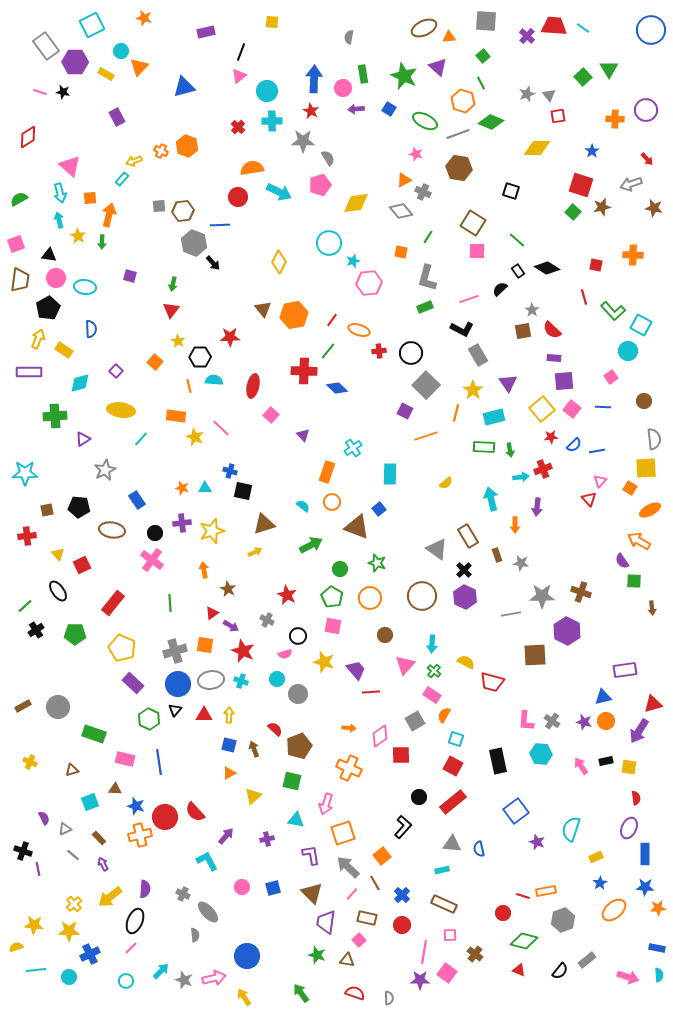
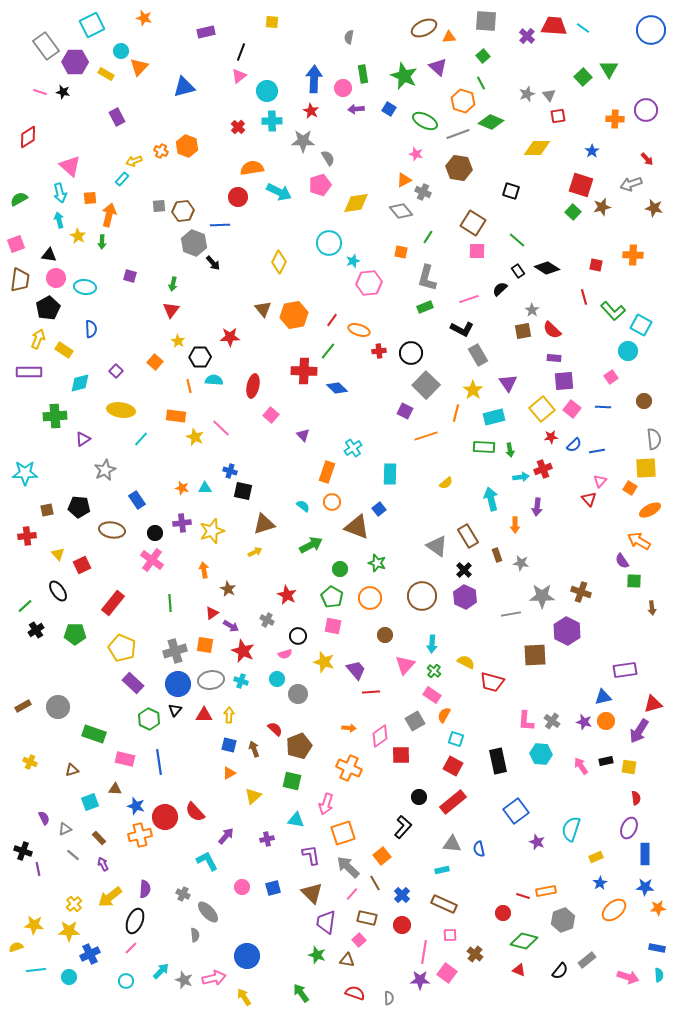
gray triangle at (437, 549): moved 3 px up
